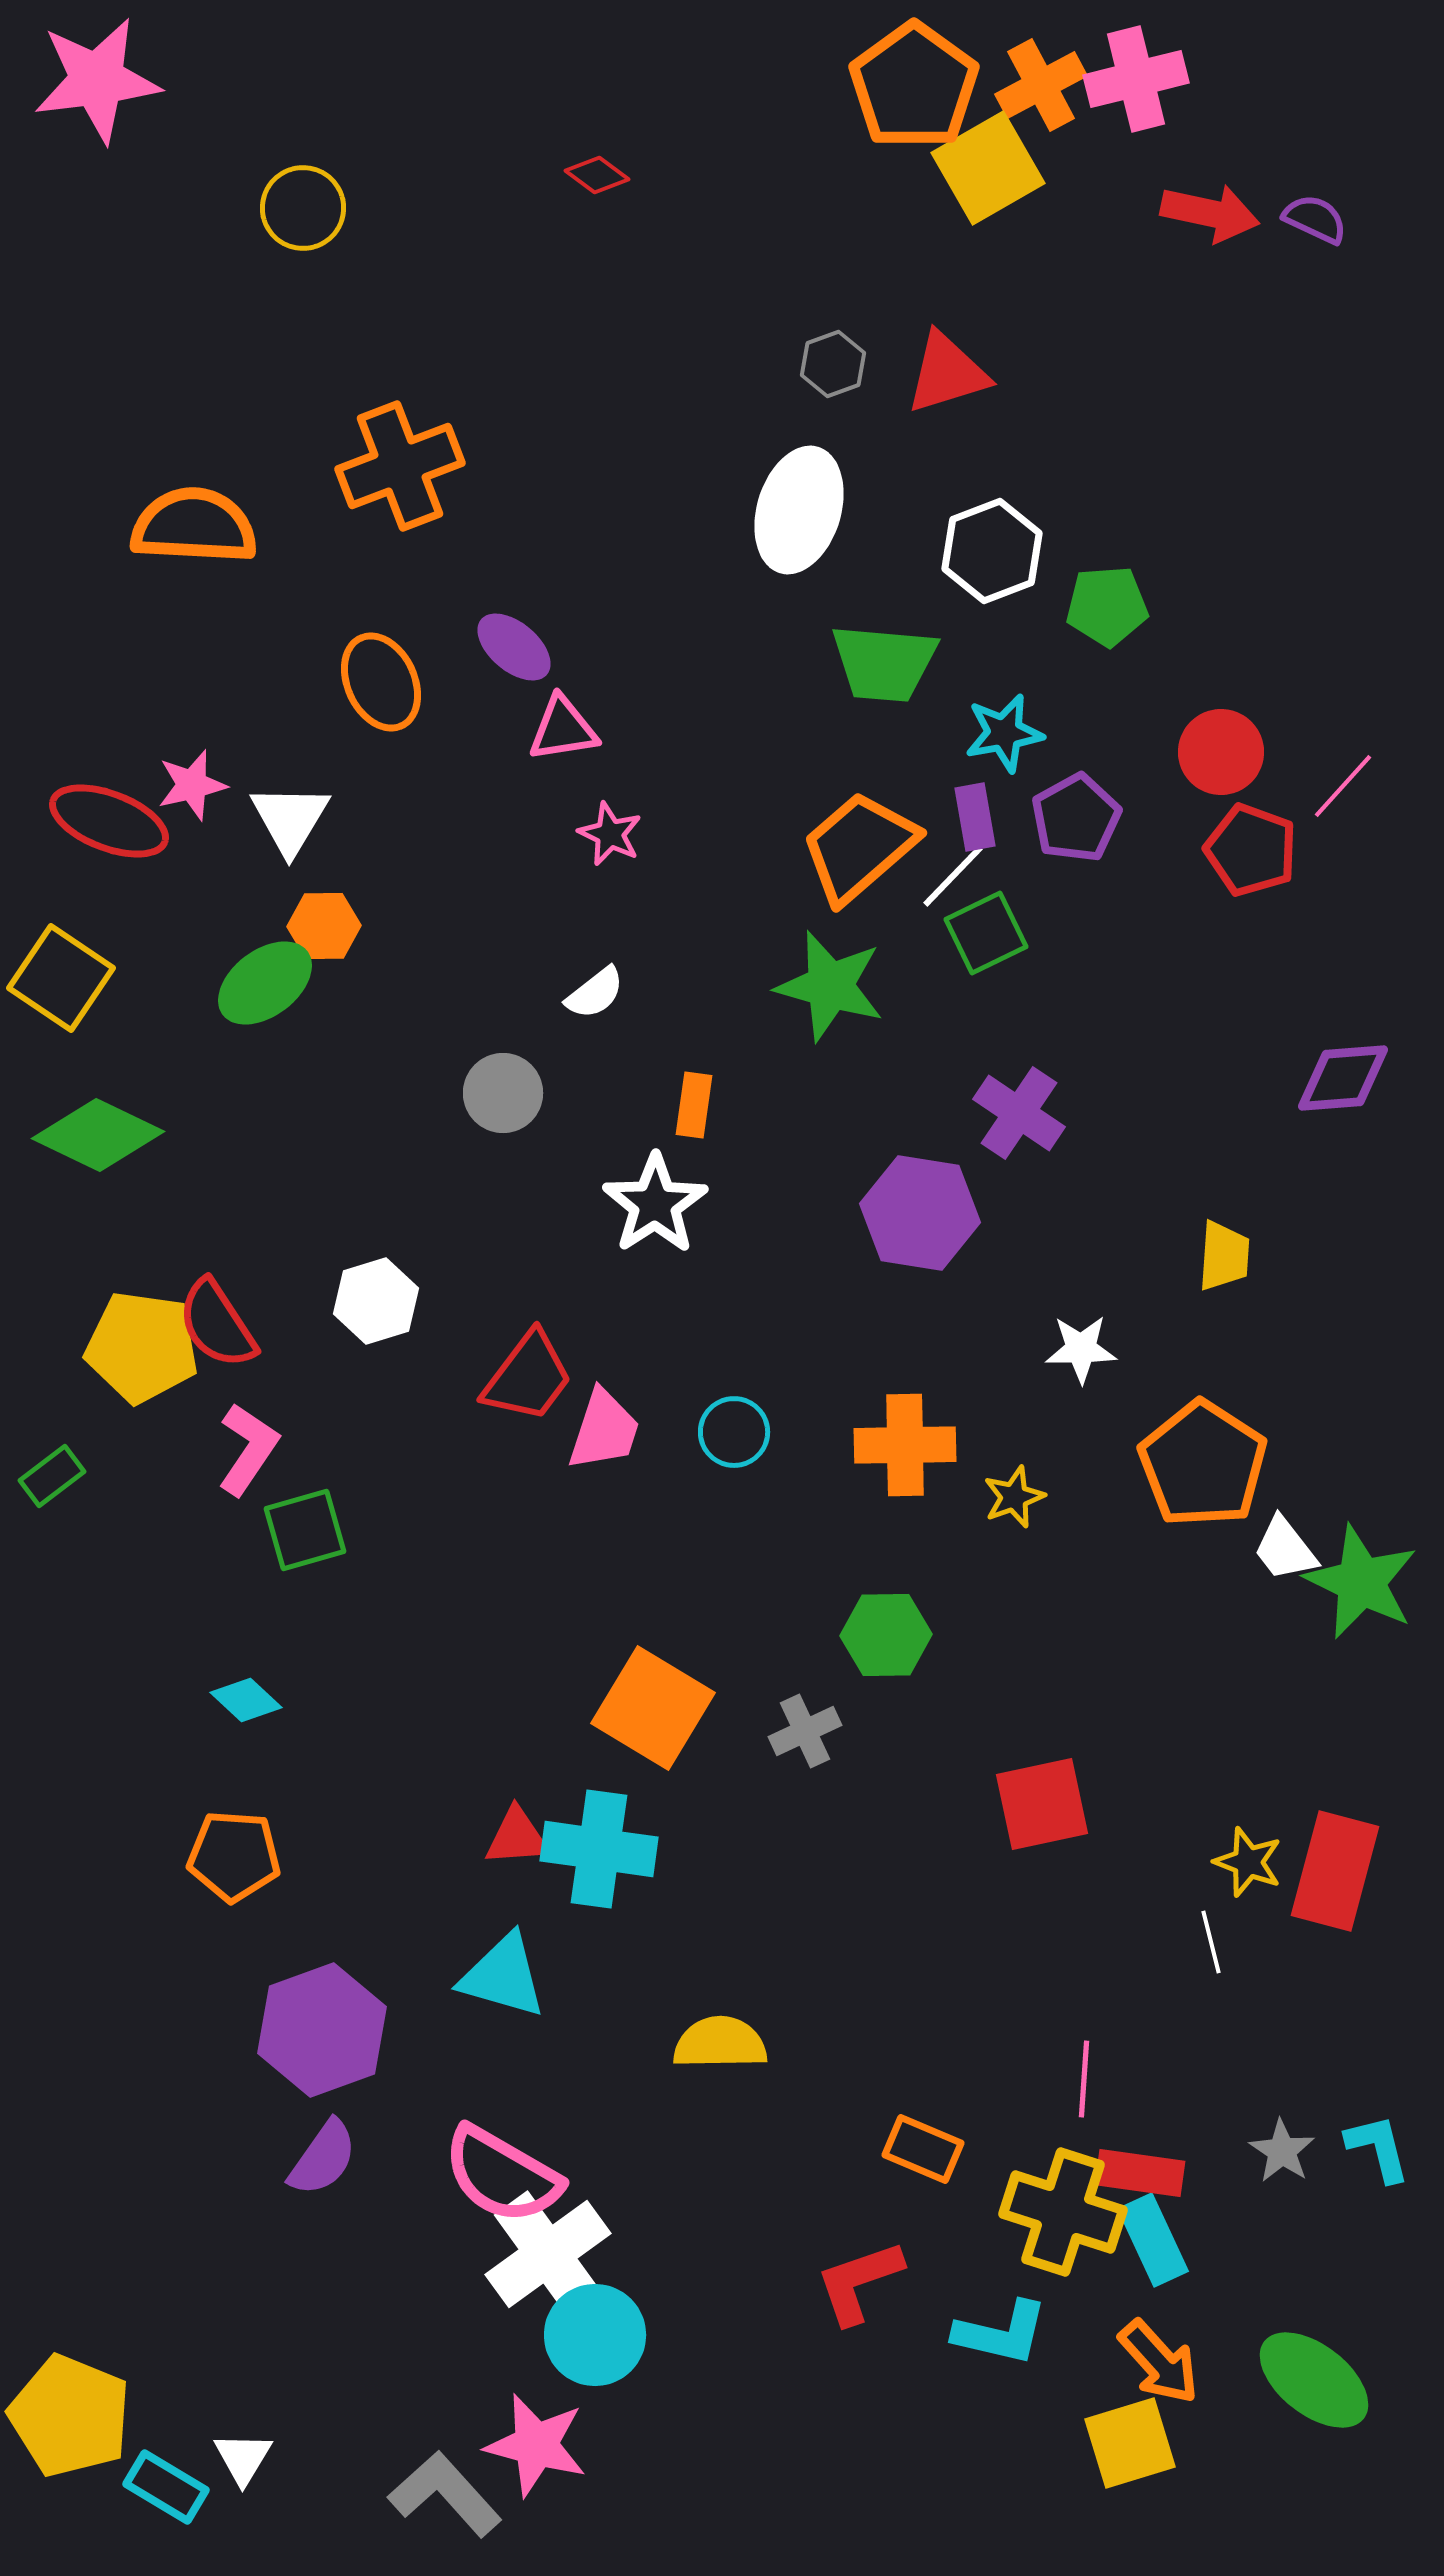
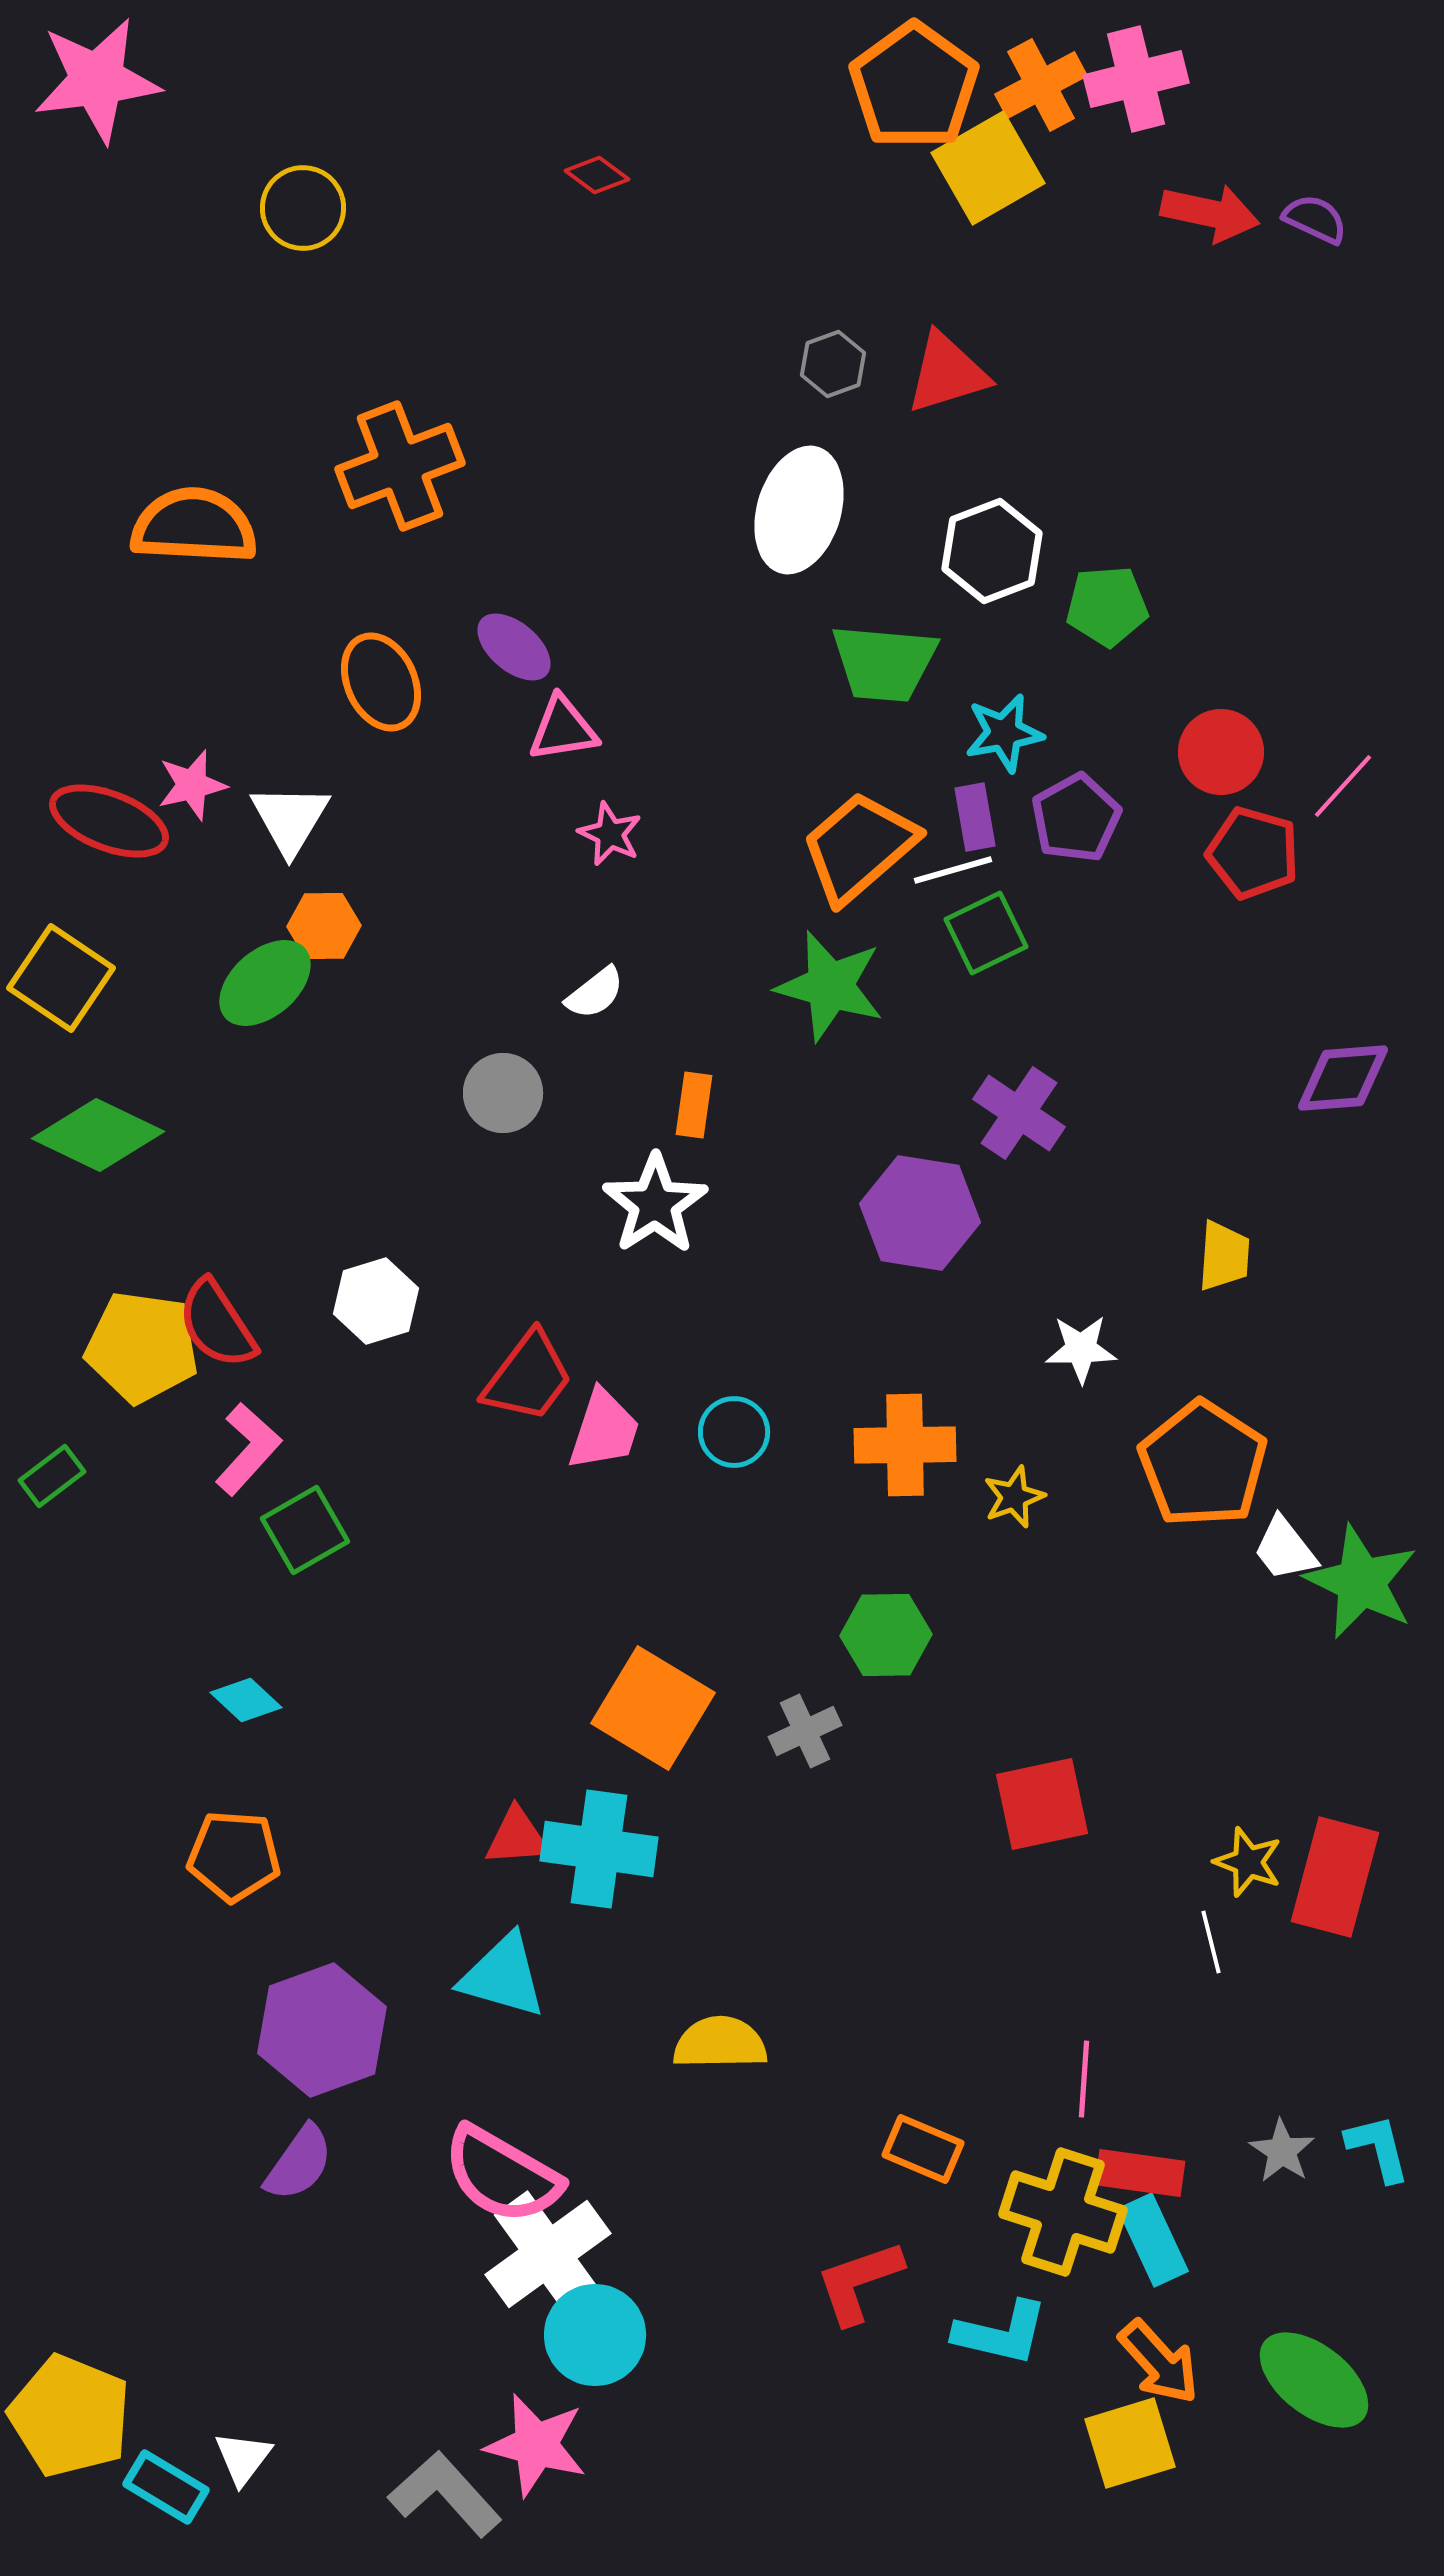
red pentagon at (1251, 850): moved 2 px right, 3 px down; rotated 4 degrees counterclockwise
white line at (953, 876): moved 6 px up; rotated 30 degrees clockwise
green ellipse at (265, 983): rotated 4 degrees counterclockwise
pink L-shape at (248, 1449): rotated 8 degrees clockwise
green square at (305, 1530): rotated 14 degrees counterclockwise
red rectangle at (1335, 1871): moved 6 px down
purple semicircle at (323, 2158): moved 24 px left, 5 px down
white triangle at (243, 2458): rotated 6 degrees clockwise
